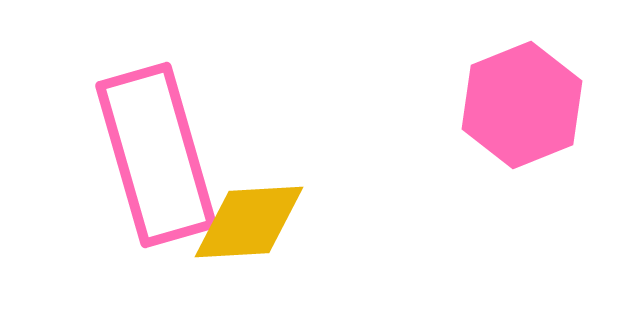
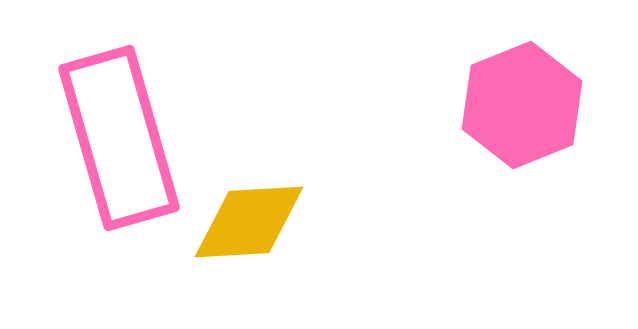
pink rectangle: moved 37 px left, 17 px up
